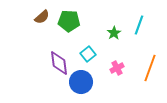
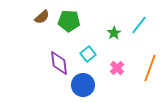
cyan line: rotated 18 degrees clockwise
pink cross: rotated 16 degrees counterclockwise
blue circle: moved 2 px right, 3 px down
